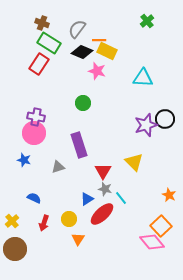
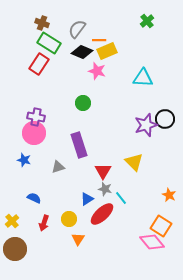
yellow rectangle: rotated 48 degrees counterclockwise
orange square: rotated 15 degrees counterclockwise
